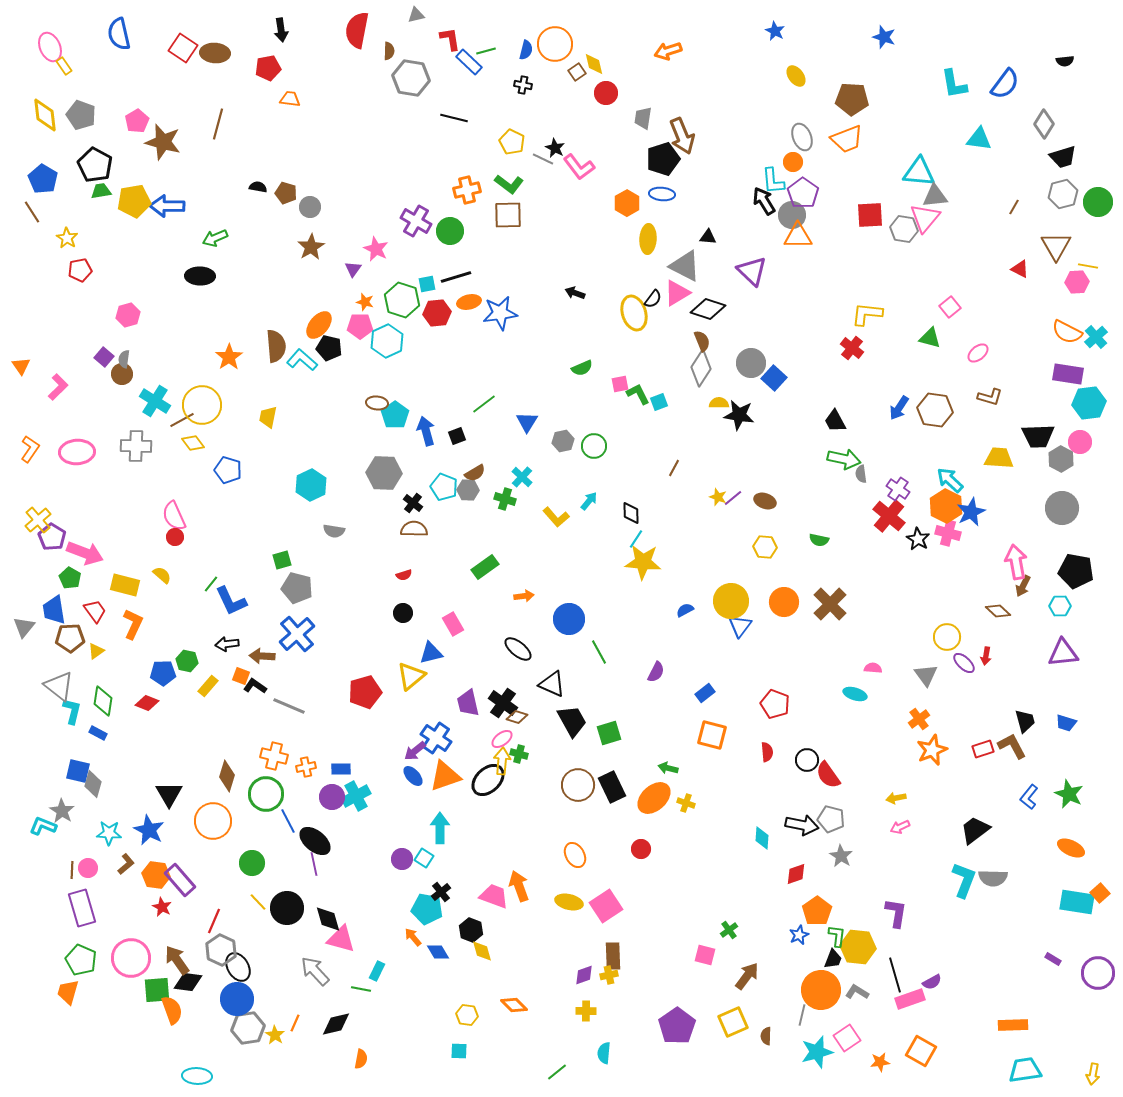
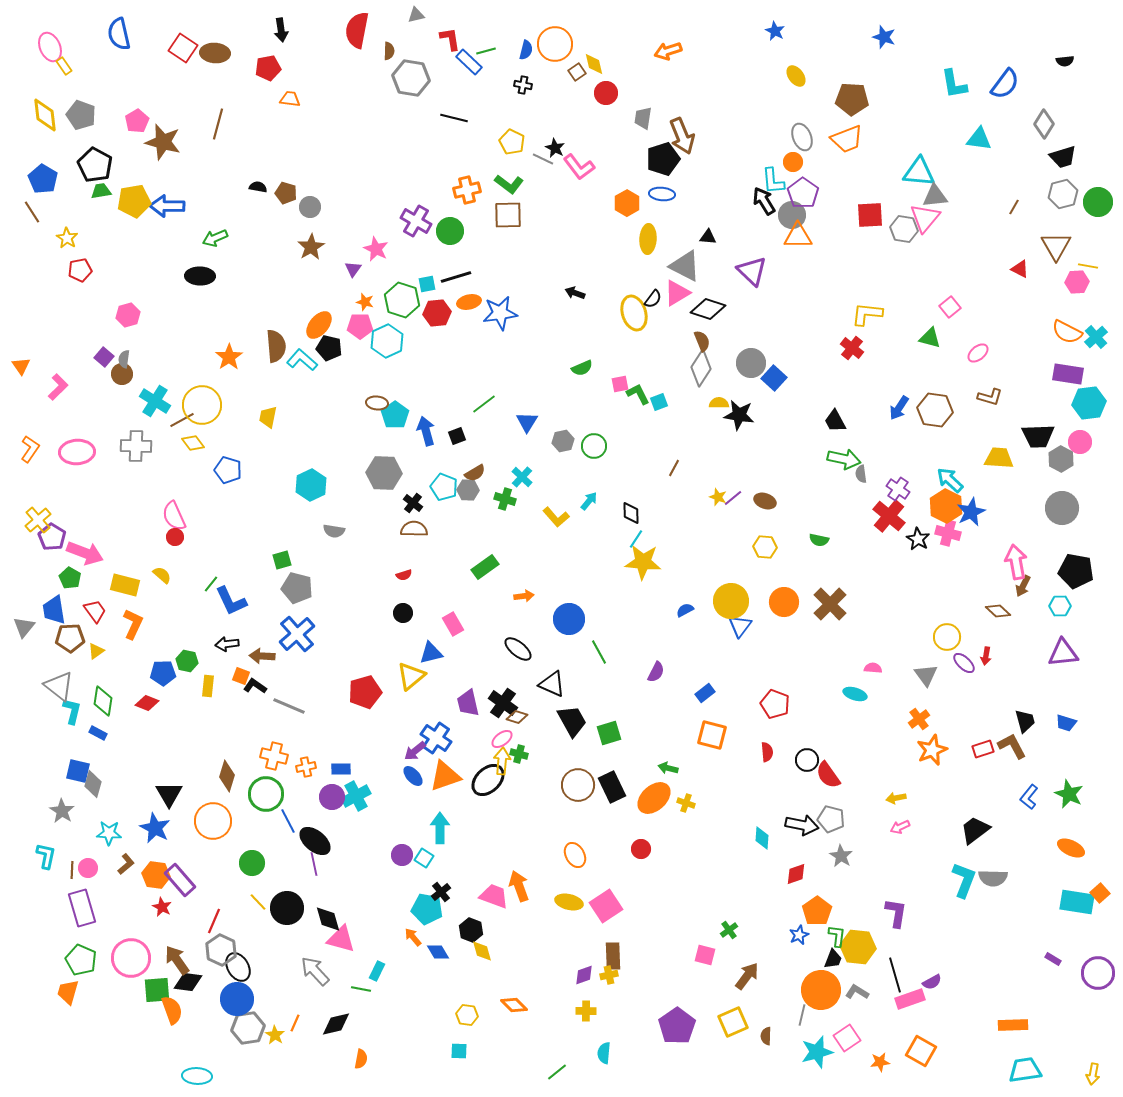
yellow rectangle at (208, 686): rotated 35 degrees counterclockwise
cyan L-shape at (43, 826): moved 3 px right, 30 px down; rotated 80 degrees clockwise
blue star at (149, 830): moved 6 px right, 2 px up
purple circle at (402, 859): moved 4 px up
